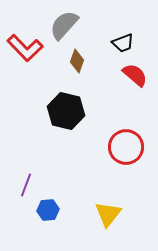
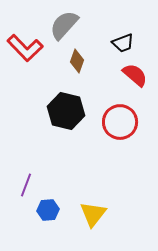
red circle: moved 6 px left, 25 px up
yellow triangle: moved 15 px left
